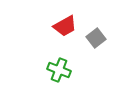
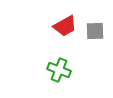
gray square: moved 1 px left, 7 px up; rotated 36 degrees clockwise
